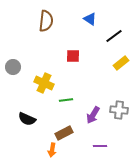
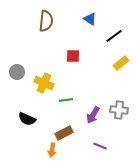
gray circle: moved 4 px right, 5 px down
purple line: rotated 24 degrees clockwise
